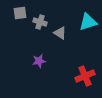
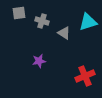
gray square: moved 1 px left
gray cross: moved 2 px right, 1 px up
gray triangle: moved 4 px right
